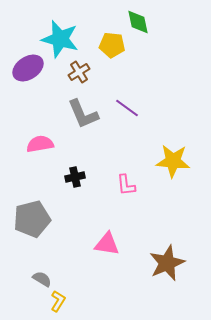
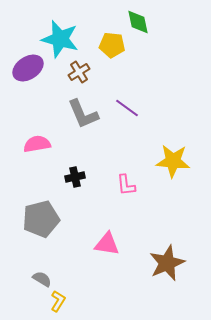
pink semicircle: moved 3 px left
gray pentagon: moved 9 px right
